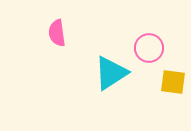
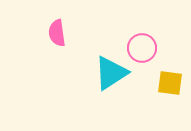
pink circle: moved 7 px left
yellow square: moved 3 px left, 1 px down
